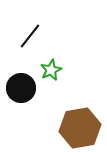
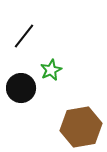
black line: moved 6 px left
brown hexagon: moved 1 px right, 1 px up
